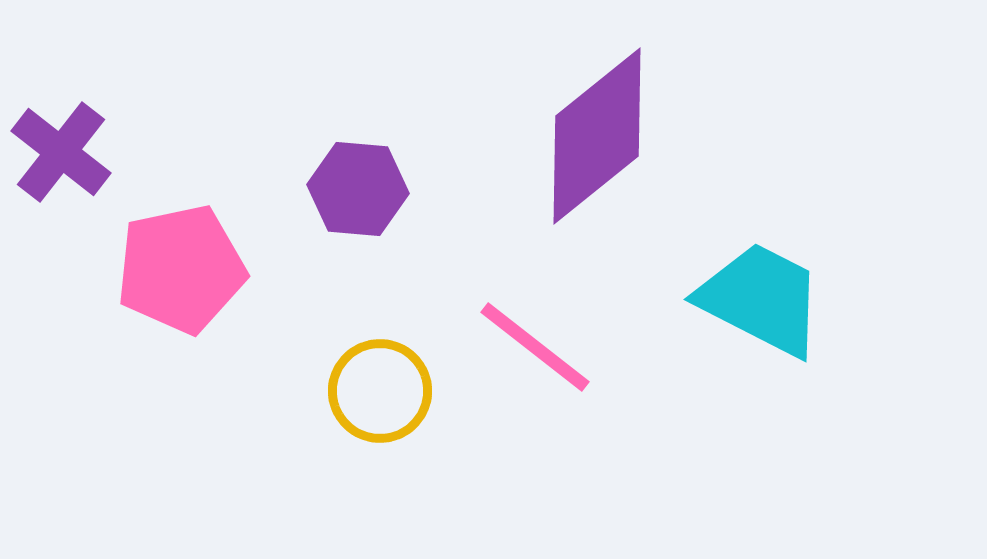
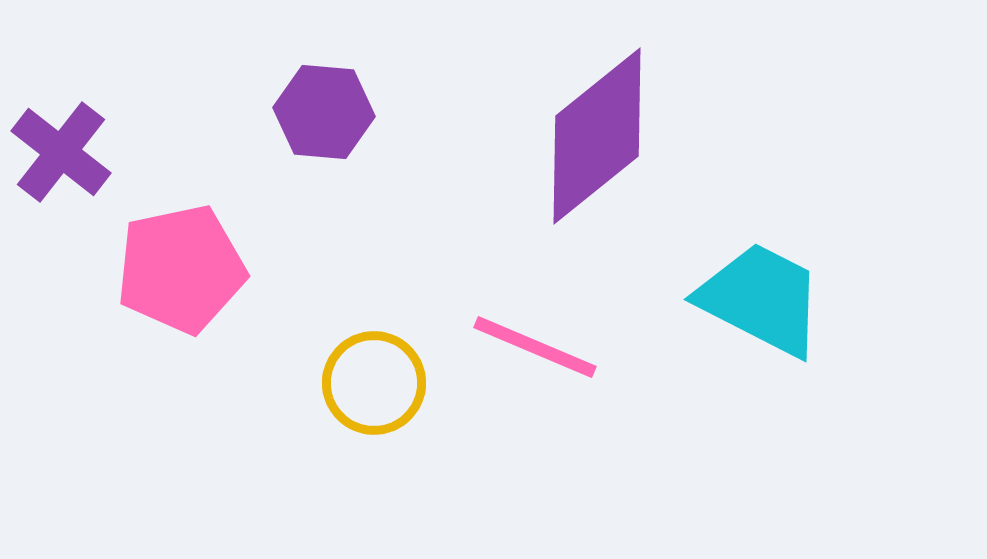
purple hexagon: moved 34 px left, 77 px up
pink line: rotated 15 degrees counterclockwise
yellow circle: moved 6 px left, 8 px up
